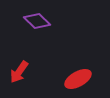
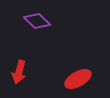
red arrow: rotated 20 degrees counterclockwise
